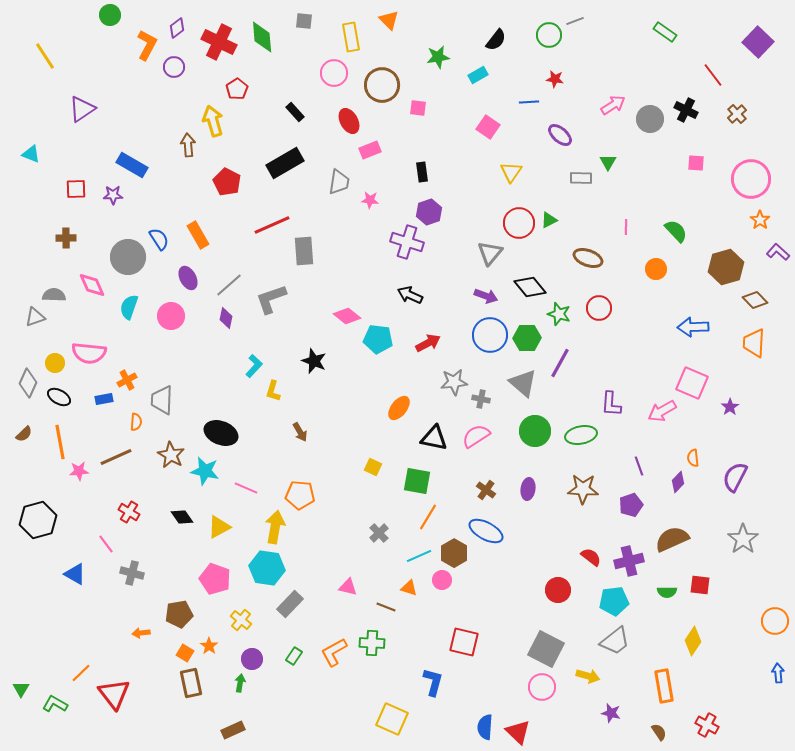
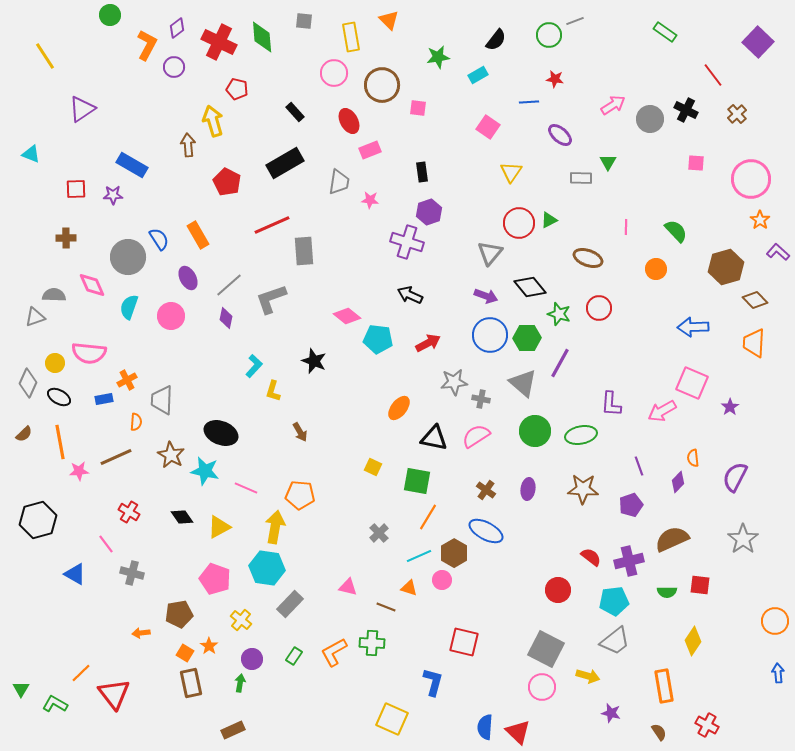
red pentagon at (237, 89): rotated 25 degrees counterclockwise
